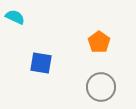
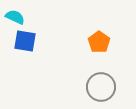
blue square: moved 16 px left, 22 px up
